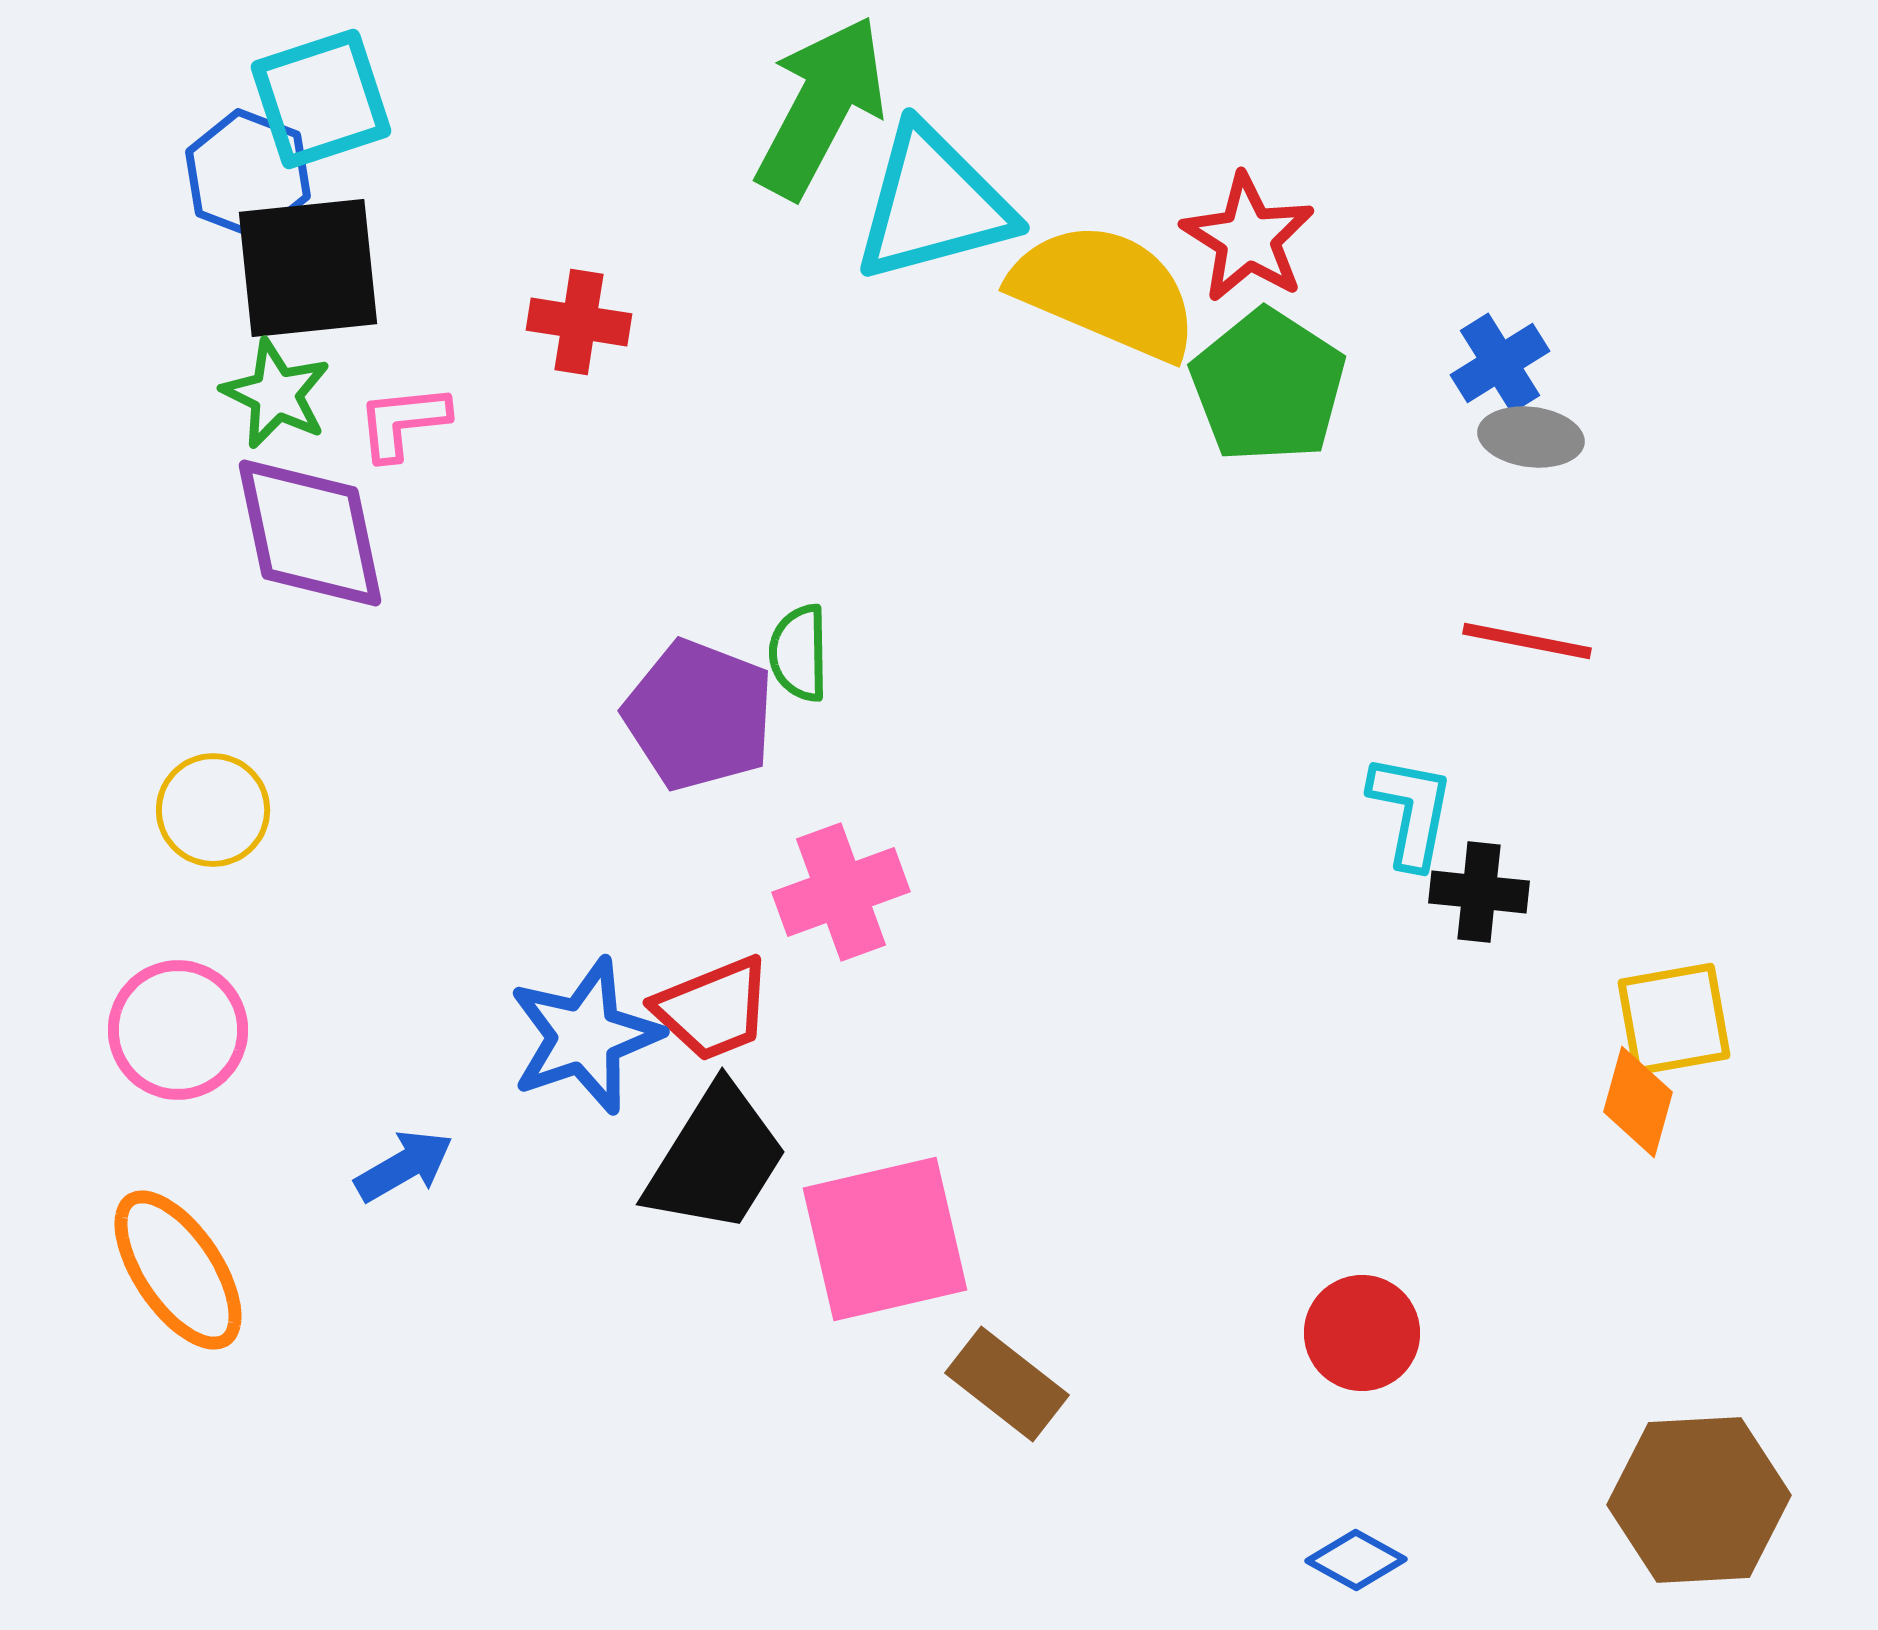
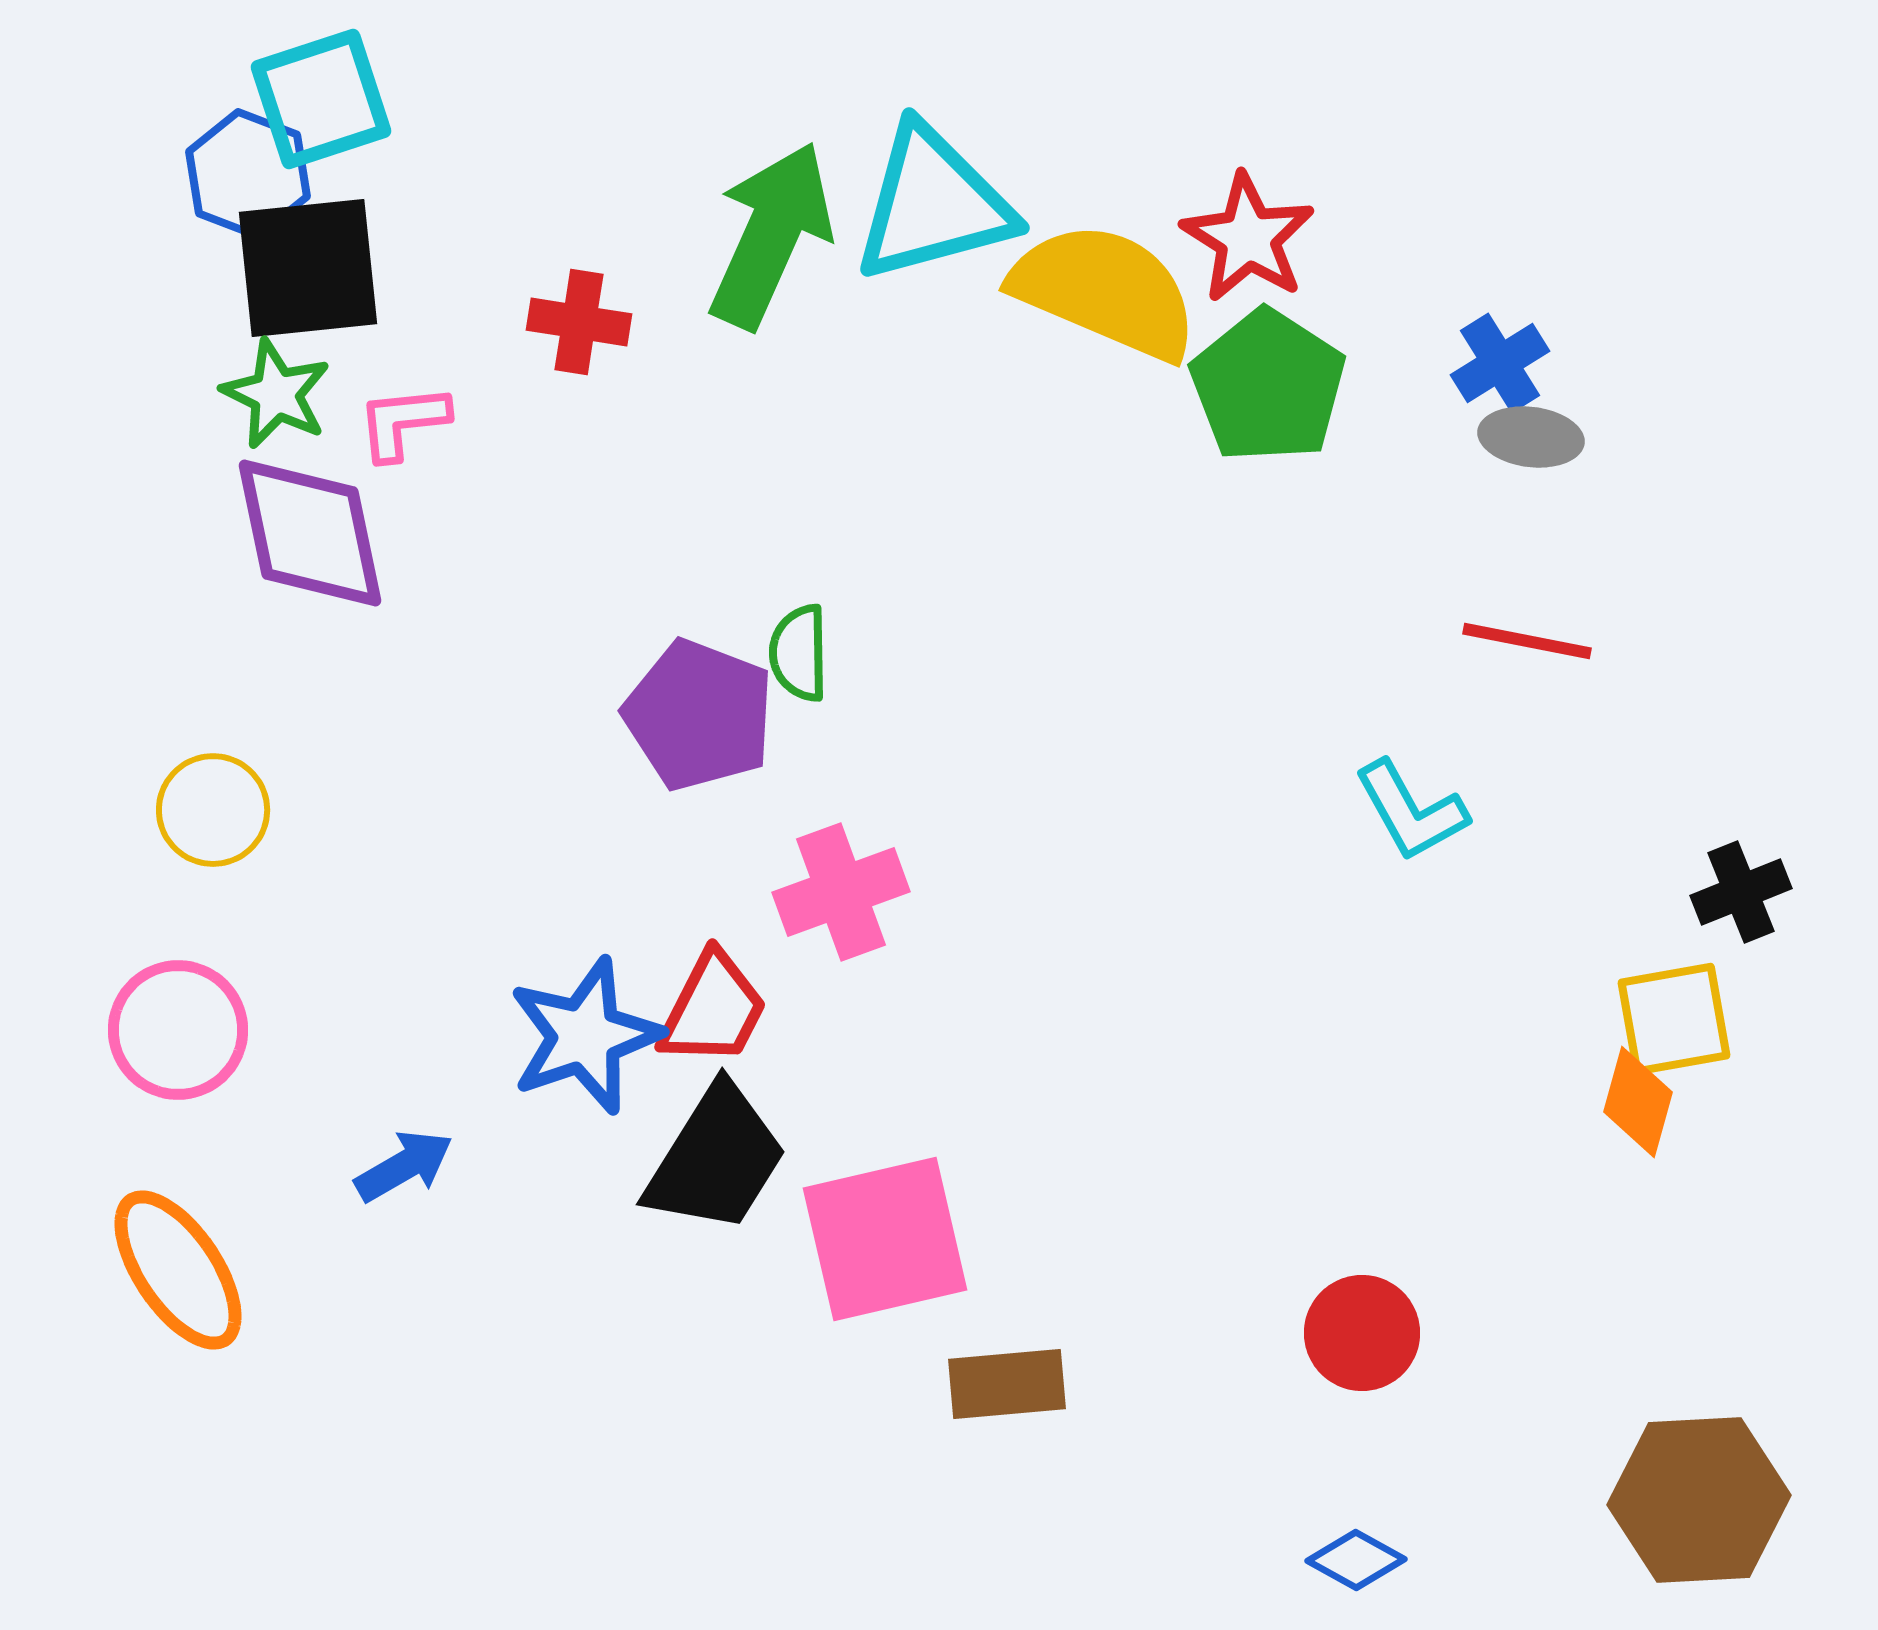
green arrow: moved 50 px left, 128 px down; rotated 4 degrees counterclockwise
cyan L-shape: rotated 140 degrees clockwise
black cross: moved 262 px right; rotated 28 degrees counterclockwise
red trapezoid: rotated 41 degrees counterclockwise
brown rectangle: rotated 43 degrees counterclockwise
